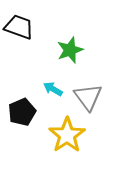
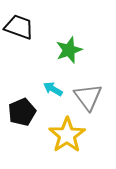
green star: moved 1 px left
